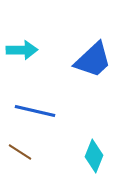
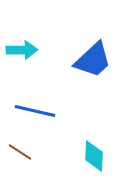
cyan diamond: rotated 20 degrees counterclockwise
